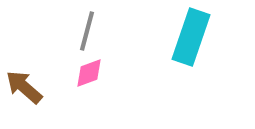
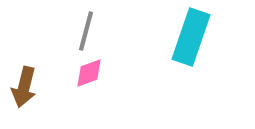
gray line: moved 1 px left
brown arrow: rotated 117 degrees counterclockwise
